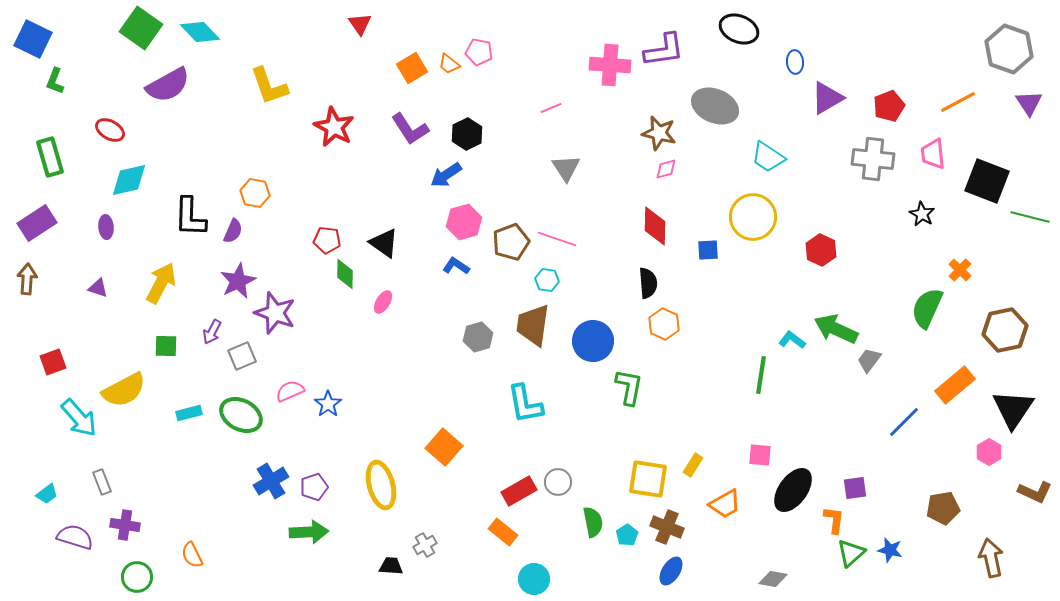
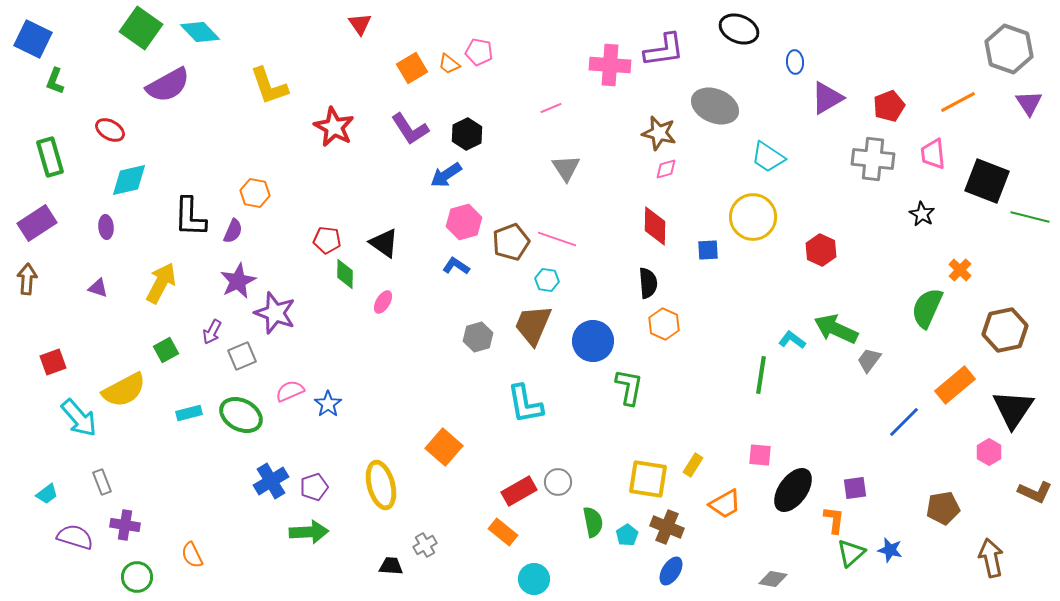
brown trapezoid at (533, 325): rotated 15 degrees clockwise
green square at (166, 346): moved 4 px down; rotated 30 degrees counterclockwise
